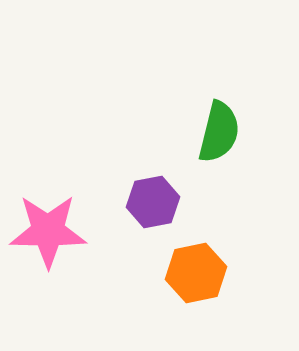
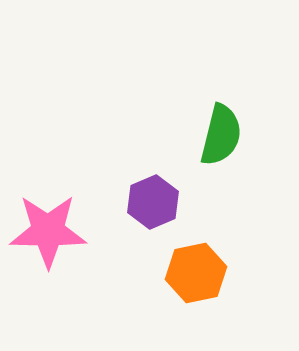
green semicircle: moved 2 px right, 3 px down
purple hexagon: rotated 12 degrees counterclockwise
